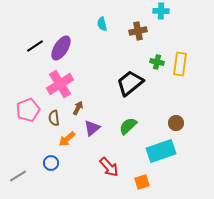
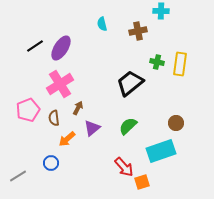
red arrow: moved 15 px right
